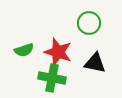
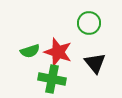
green semicircle: moved 6 px right, 1 px down
black triangle: rotated 40 degrees clockwise
green cross: moved 1 px down
